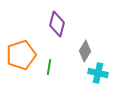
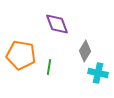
purple diamond: rotated 35 degrees counterclockwise
orange pentagon: rotated 28 degrees clockwise
